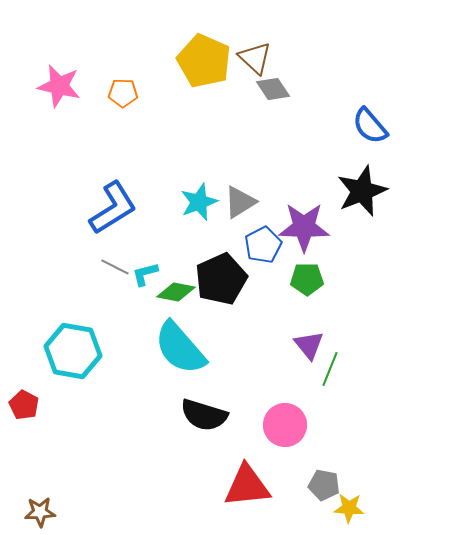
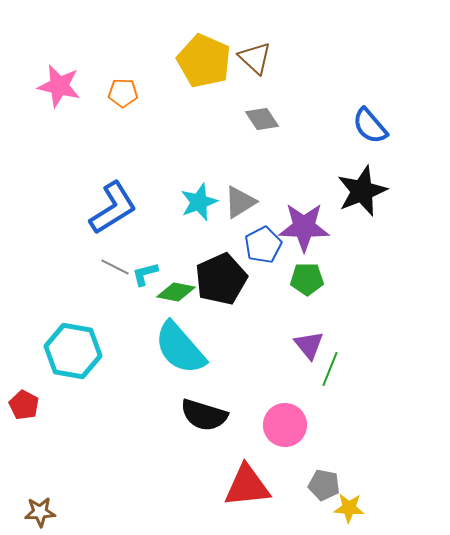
gray diamond: moved 11 px left, 30 px down
